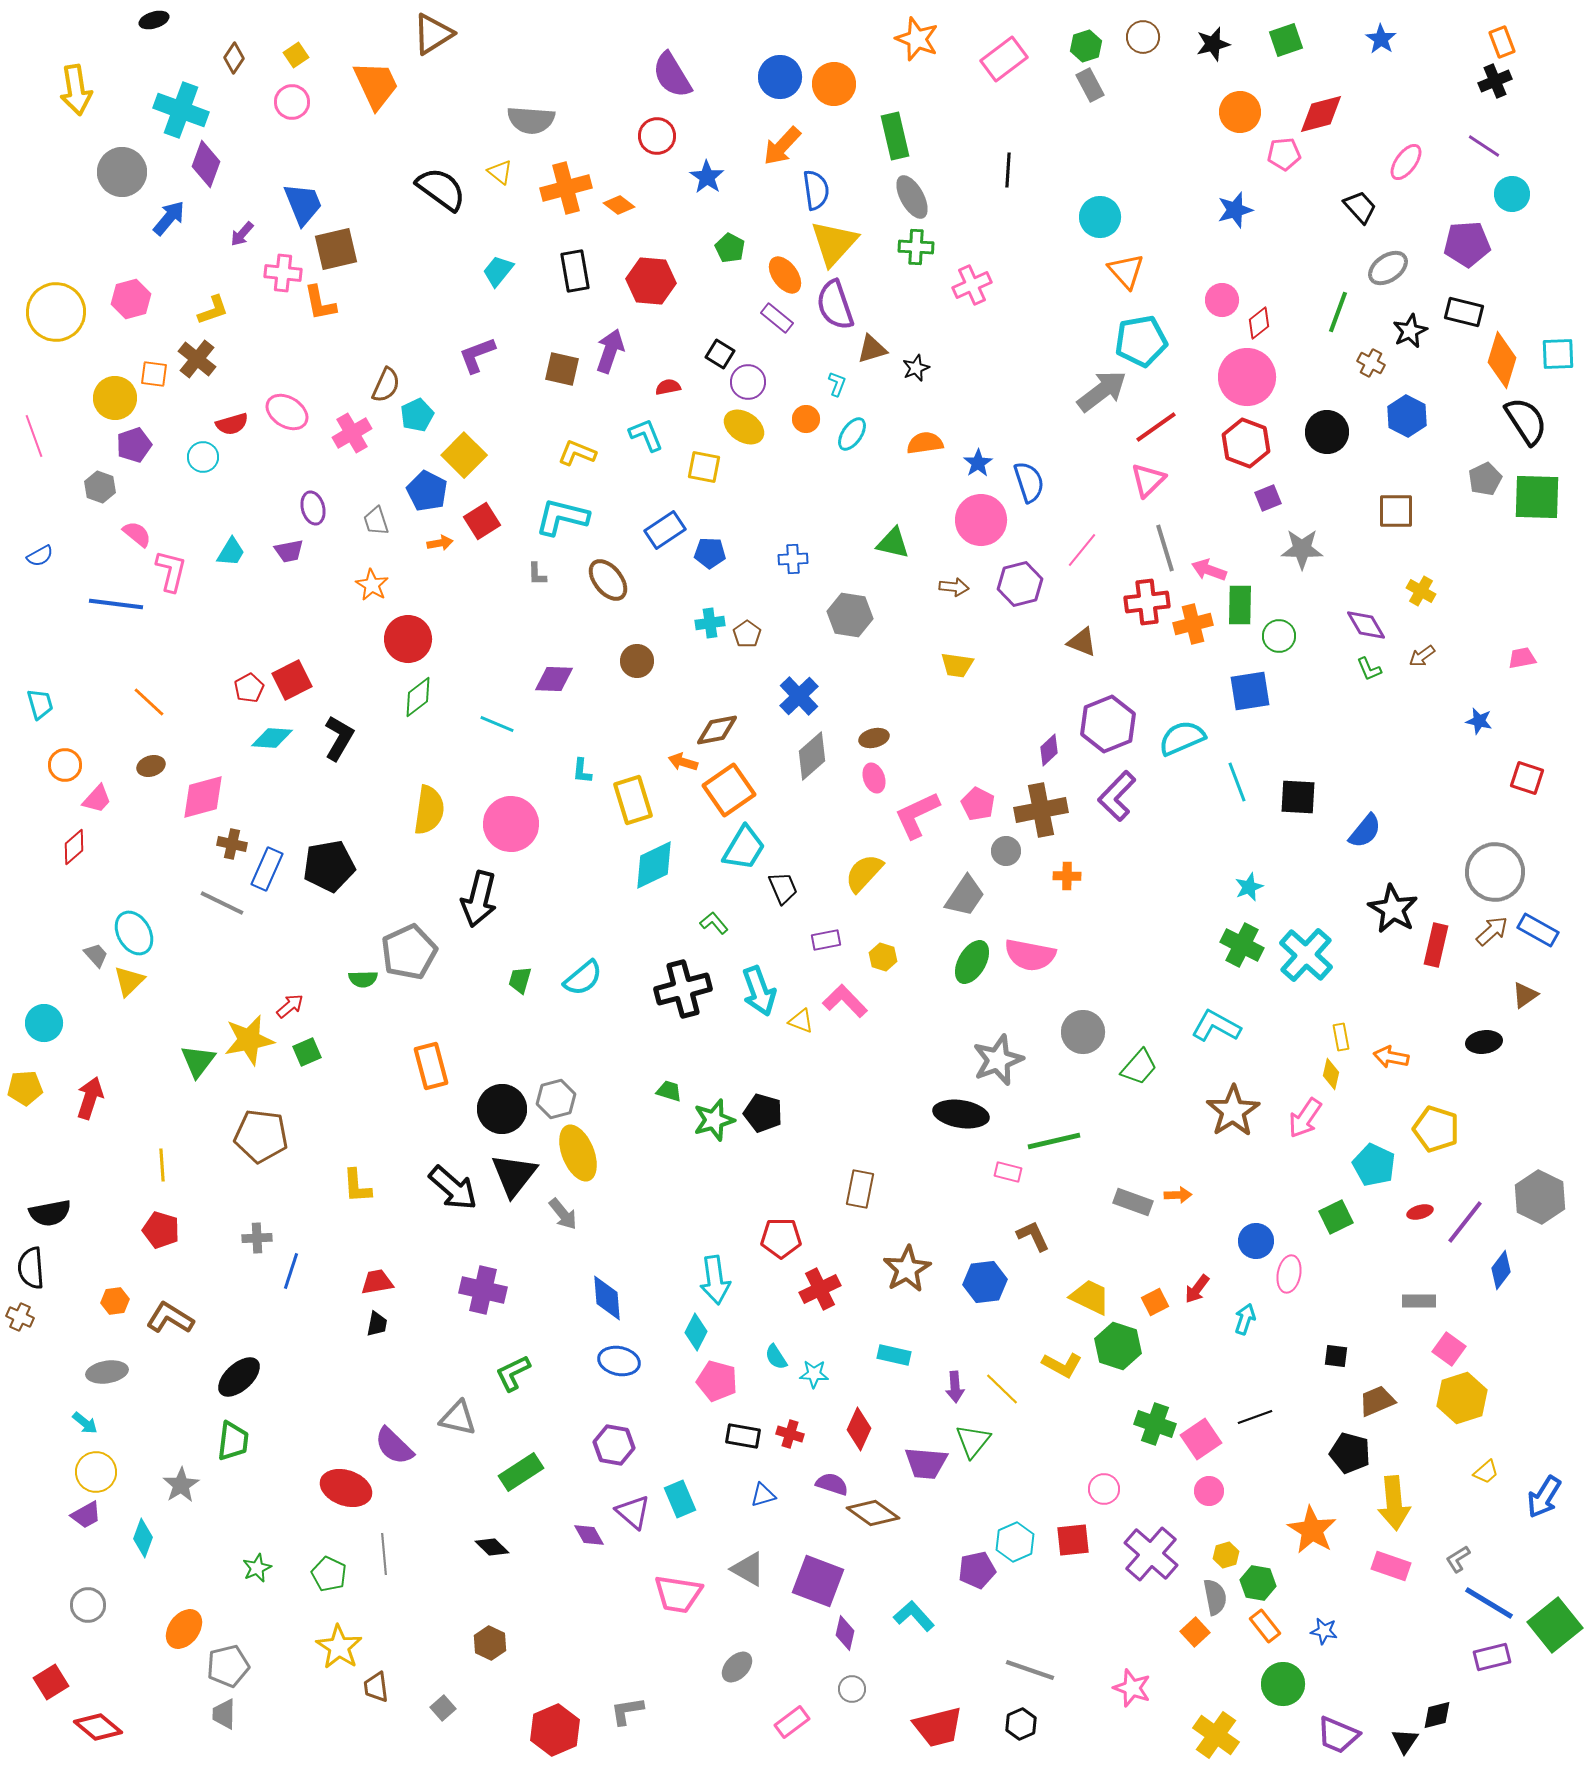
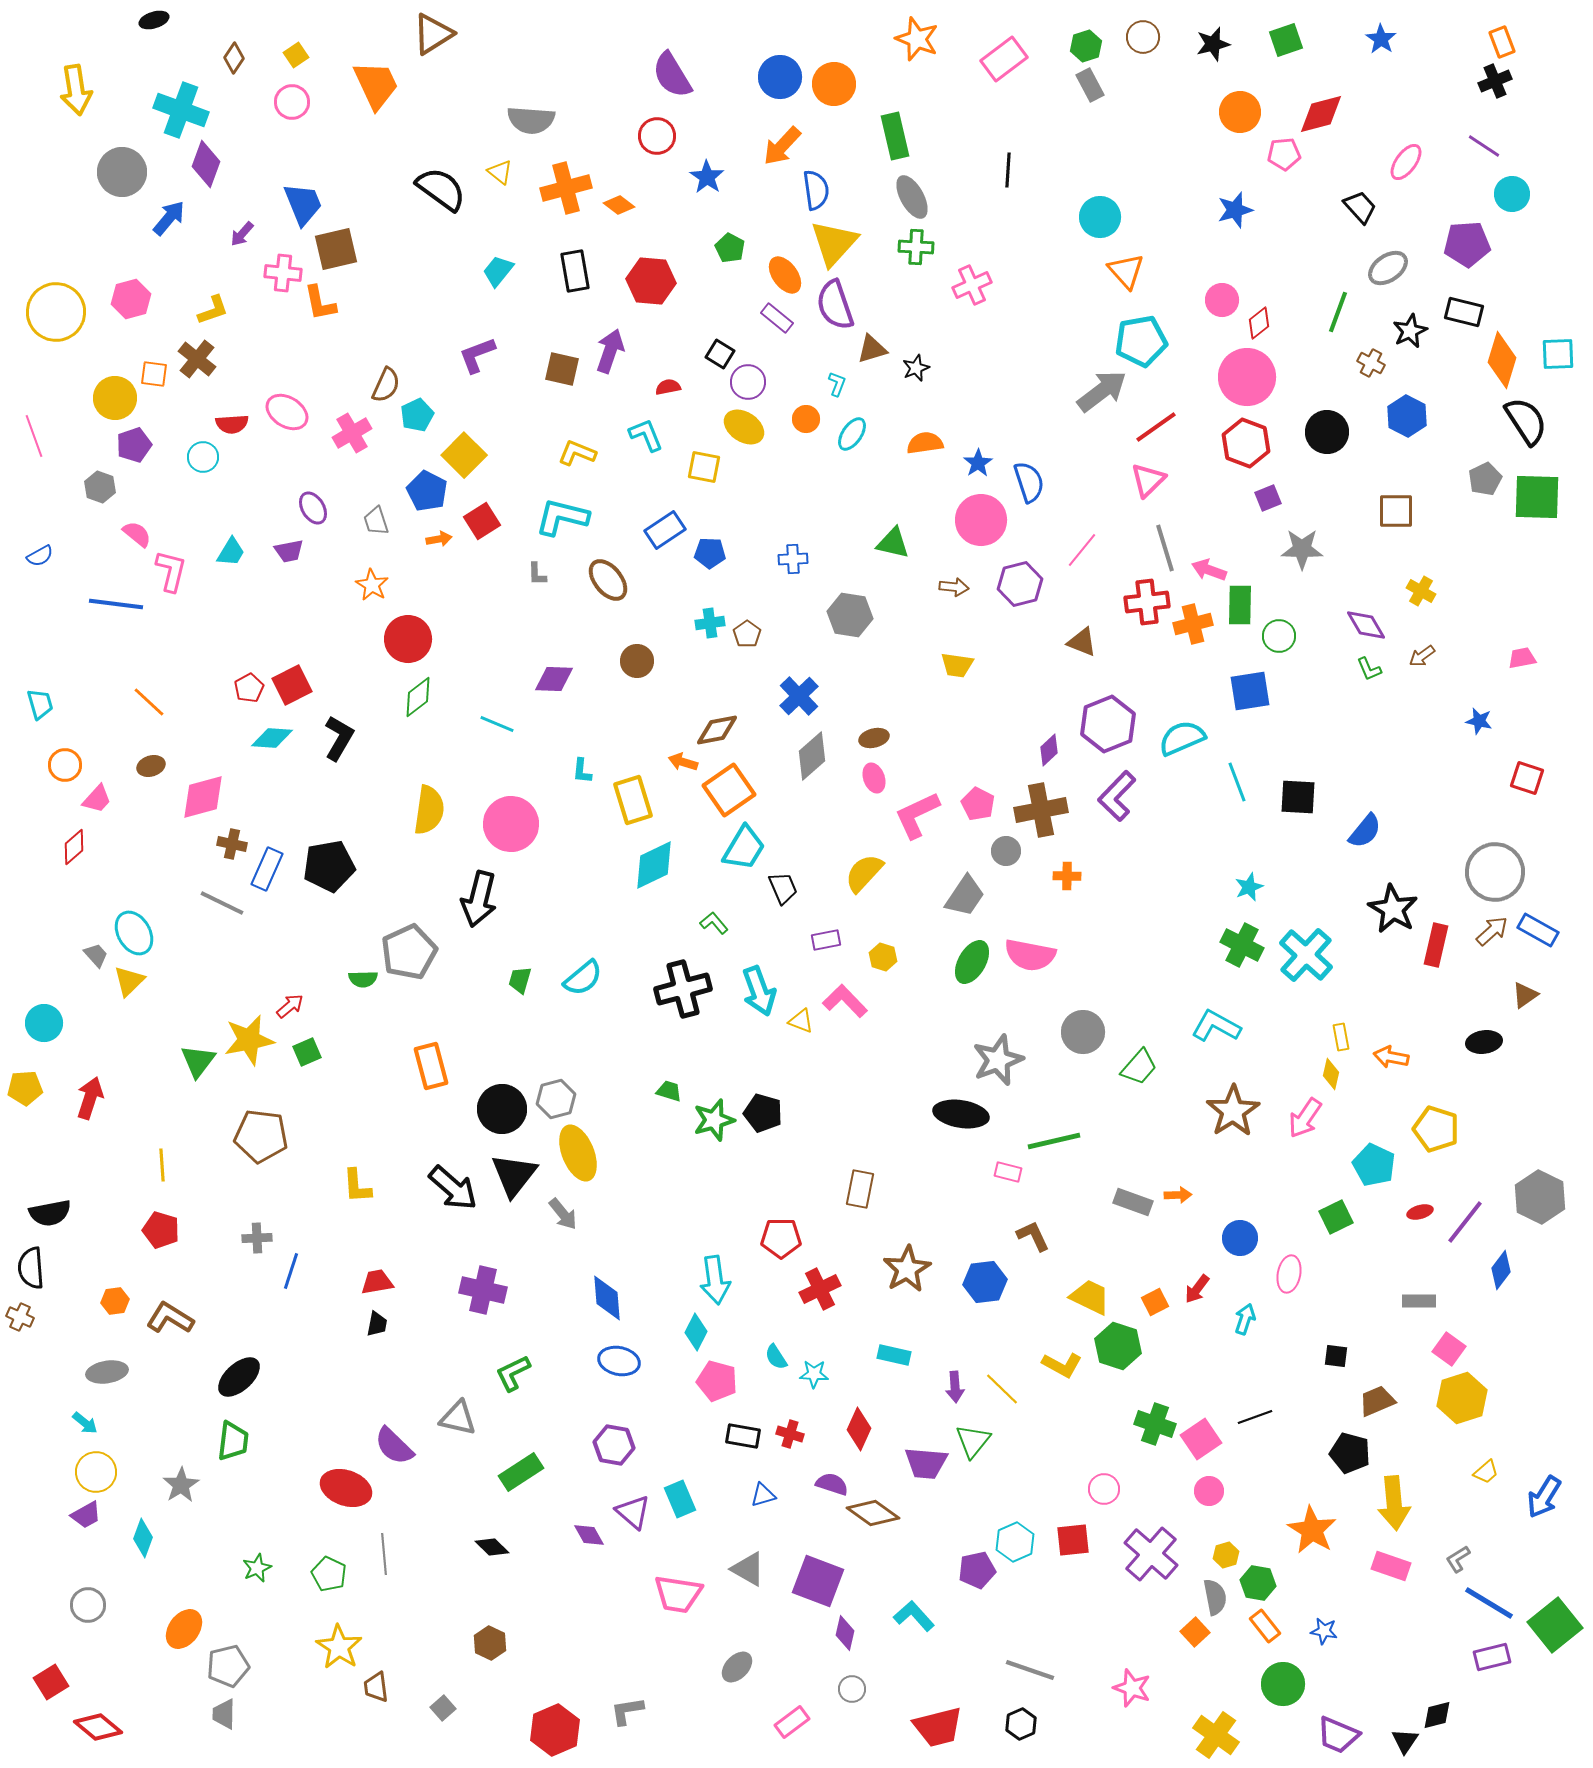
red semicircle at (232, 424): rotated 12 degrees clockwise
purple ellipse at (313, 508): rotated 16 degrees counterclockwise
orange arrow at (440, 543): moved 1 px left, 4 px up
red square at (292, 680): moved 5 px down
blue circle at (1256, 1241): moved 16 px left, 3 px up
